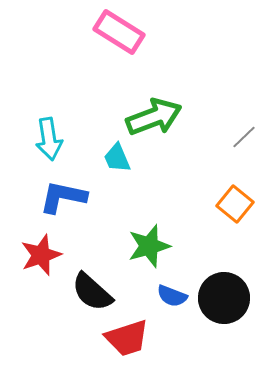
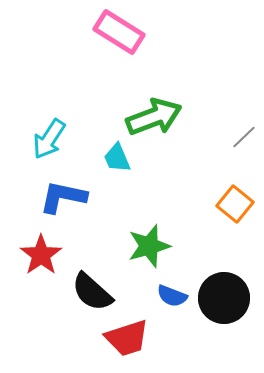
cyan arrow: rotated 42 degrees clockwise
red star: rotated 15 degrees counterclockwise
